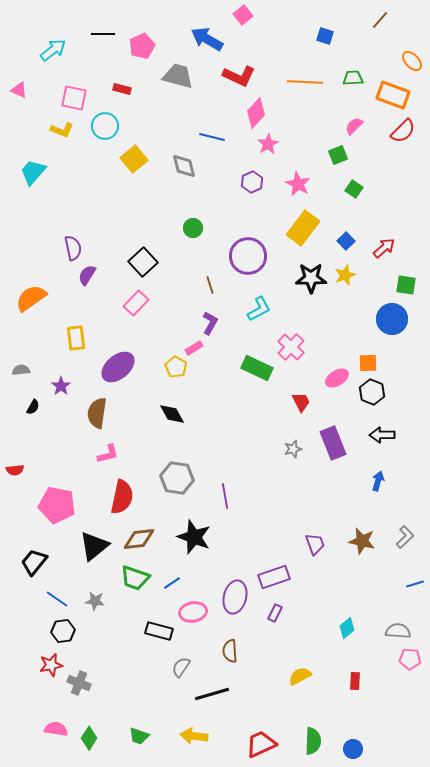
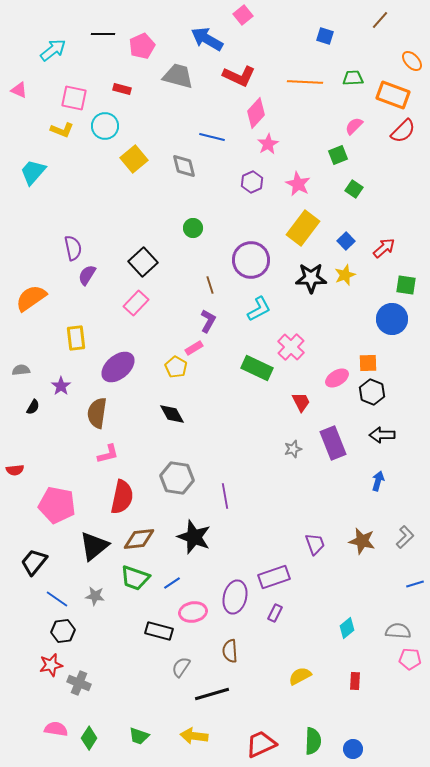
purple circle at (248, 256): moved 3 px right, 4 px down
purple L-shape at (210, 323): moved 2 px left, 2 px up
gray star at (95, 601): moved 5 px up
